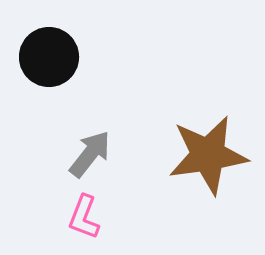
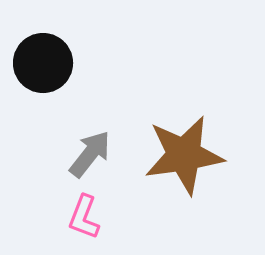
black circle: moved 6 px left, 6 px down
brown star: moved 24 px left
